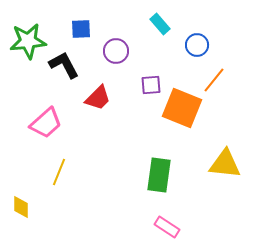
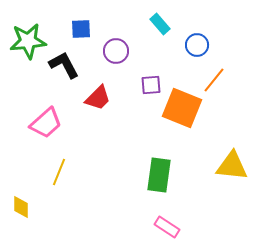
yellow triangle: moved 7 px right, 2 px down
